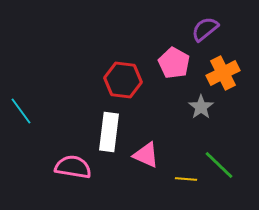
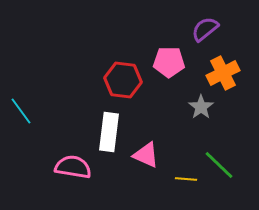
pink pentagon: moved 5 px left, 1 px up; rotated 28 degrees counterclockwise
